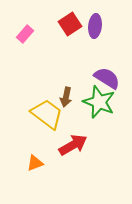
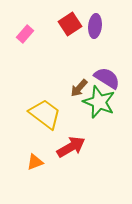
brown arrow: moved 13 px right, 9 px up; rotated 30 degrees clockwise
yellow trapezoid: moved 2 px left
red arrow: moved 2 px left, 2 px down
orange triangle: moved 1 px up
